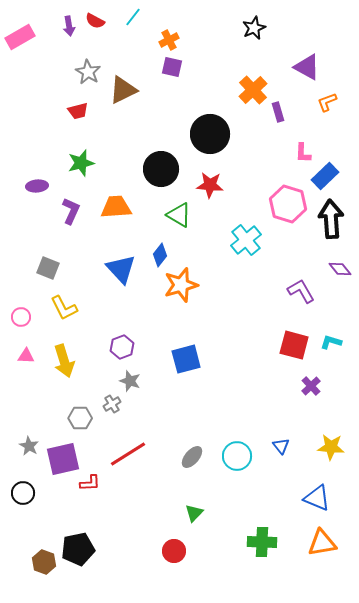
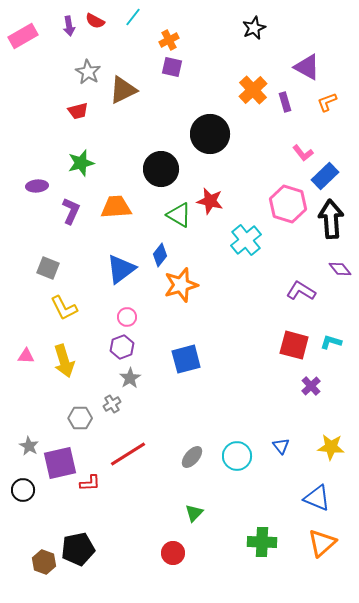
pink rectangle at (20, 37): moved 3 px right, 1 px up
purple rectangle at (278, 112): moved 7 px right, 10 px up
pink L-shape at (303, 153): rotated 40 degrees counterclockwise
red star at (210, 185): moved 16 px down; rotated 8 degrees clockwise
blue triangle at (121, 269): rotated 36 degrees clockwise
purple L-shape at (301, 291): rotated 28 degrees counterclockwise
pink circle at (21, 317): moved 106 px right
gray star at (130, 381): moved 3 px up; rotated 20 degrees clockwise
purple square at (63, 459): moved 3 px left, 4 px down
black circle at (23, 493): moved 3 px up
orange triangle at (322, 543): rotated 32 degrees counterclockwise
red circle at (174, 551): moved 1 px left, 2 px down
